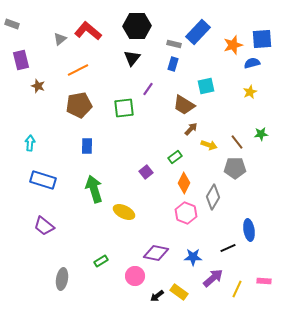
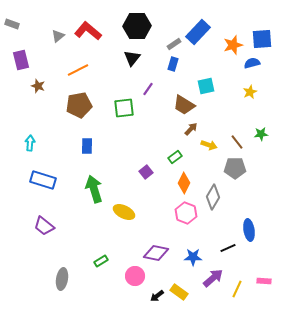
gray triangle at (60, 39): moved 2 px left, 3 px up
gray rectangle at (174, 44): rotated 48 degrees counterclockwise
